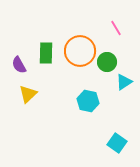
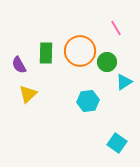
cyan hexagon: rotated 20 degrees counterclockwise
